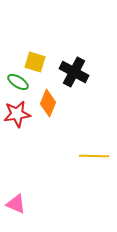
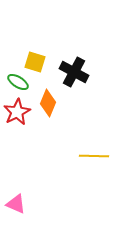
red star: moved 2 px up; rotated 20 degrees counterclockwise
